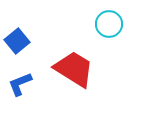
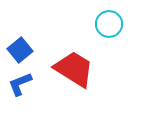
blue square: moved 3 px right, 9 px down
